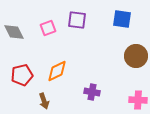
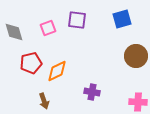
blue square: rotated 24 degrees counterclockwise
gray diamond: rotated 10 degrees clockwise
red pentagon: moved 9 px right, 12 px up
pink cross: moved 2 px down
